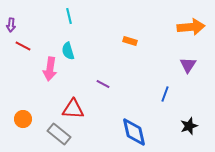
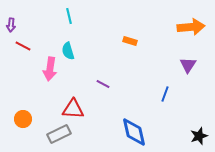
black star: moved 10 px right, 10 px down
gray rectangle: rotated 65 degrees counterclockwise
